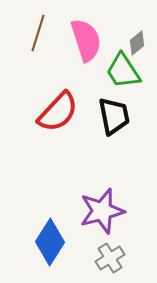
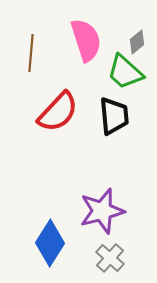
brown line: moved 7 px left, 20 px down; rotated 12 degrees counterclockwise
gray diamond: moved 1 px up
green trapezoid: moved 2 px right, 1 px down; rotated 15 degrees counterclockwise
black trapezoid: rotated 6 degrees clockwise
blue diamond: moved 1 px down
gray cross: rotated 16 degrees counterclockwise
